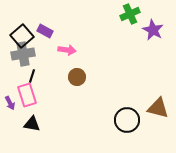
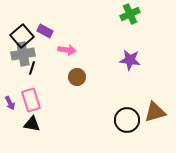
purple star: moved 23 px left, 30 px down; rotated 20 degrees counterclockwise
black line: moved 8 px up
pink rectangle: moved 4 px right, 5 px down
brown triangle: moved 3 px left, 4 px down; rotated 30 degrees counterclockwise
